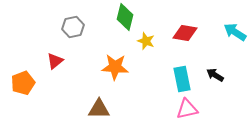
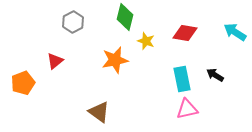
gray hexagon: moved 5 px up; rotated 15 degrees counterclockwise
orange star: moved 7 px up; rotated 16 degrees counterclockwise
brown triangle: moved 3 px down; rotated 35 degrees clockwise
